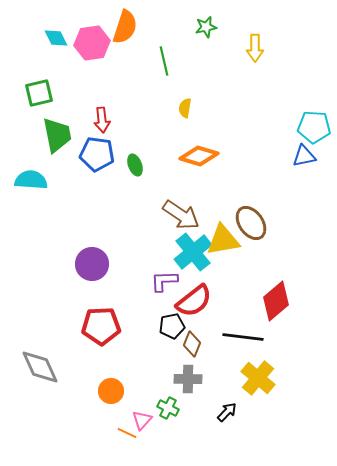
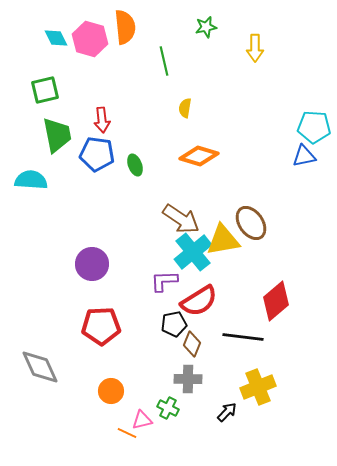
orange semicircle: rotated 24 degrees counterclockwise
pink hexagon: moved 2 px left, 4 px up; rotated 24 degrees clockwise
green square: moved 6 px right, 3 px up
brown arrow: moved 4 px down
red semicircle: moved 5 px right; rotated 6 degrees clockwise
black pentagon: moved 2 px right, 2 px up
yellow cross: moved 9 px down; rotated 28 degrees clockwise
pink triangle: rotated 35 degrees clockwise
